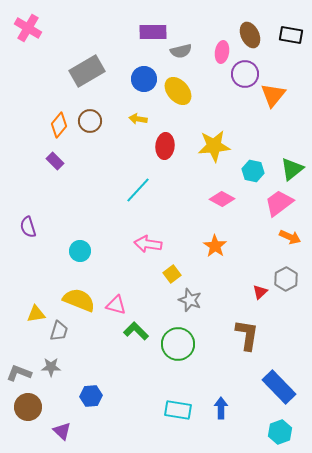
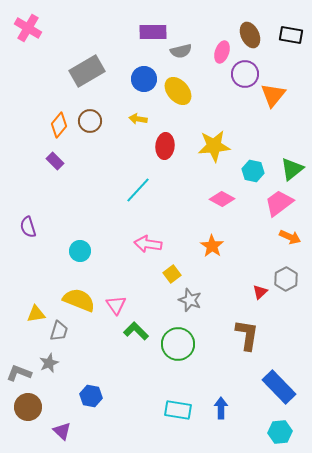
pink ellipse at (222, 52): rotated 10 degrees clockwise
orange star at (215, 246): moved 3 px left
pink triangle at (116, 305): rotated 40 degrees clockwise
gray star at (51, 367): moved 2 px left, 4 px up; rotated 24 degrees counterclockwise
blue hexagon at (91, 396): rotated 15 degrees clockwise
cyan hexagon at (280, 432): rotated 15 degrees clockwise
